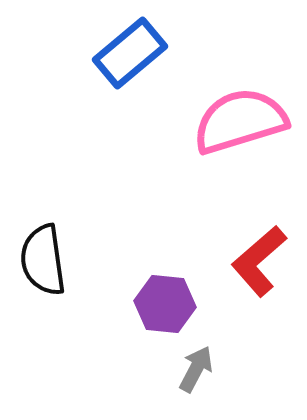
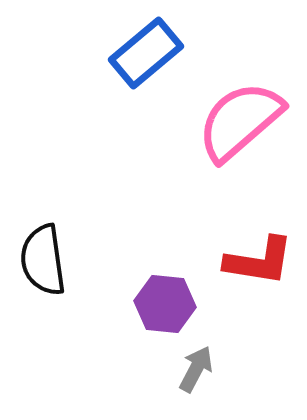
blue rectangle: moved 16 px right
pink semicircle: rotated 24 degrees counterclockwise
red L-shape: rotated 130 degrees counterclockwise
